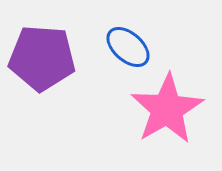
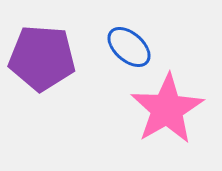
blue ellipse: moved 1 px right
